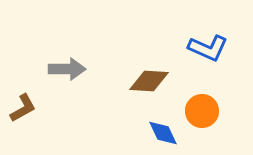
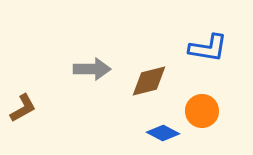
blue L-shape: rotated 15 degrees counterclockwise
gray arrow: moved 25 px right
brown diamond: rotated 18 degrees counterclockwise
blue diamond: rotated 36 degrees counterclockwise
